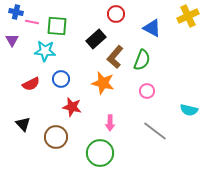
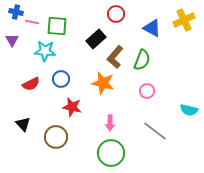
yellow cross: moved 4 px left, 4 px down
green circle: moved 11 px right
